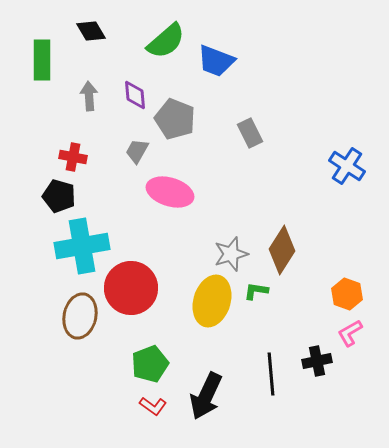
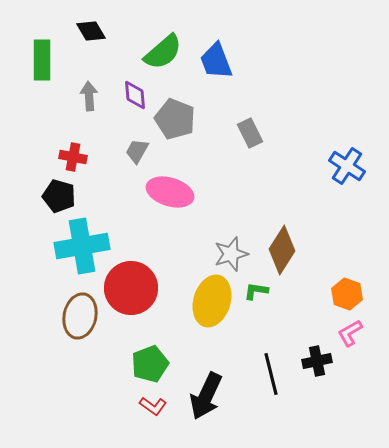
green semicircle: moved 3 px left, 11 px down
blue trapezoid: rotated 48 degrees clockwise
black line: rotated 9 degrees counterclockwise
